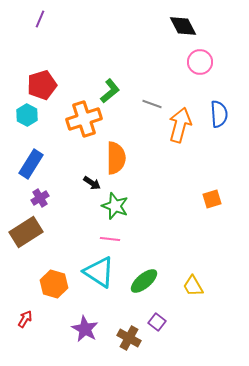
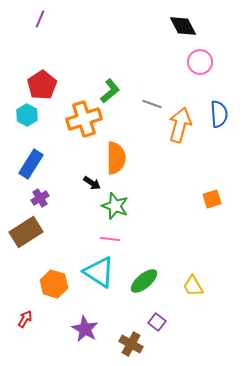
red pentagon: rotated 16 degrees counterclockwise
brown cross: moved 2 px right, 6 px down
